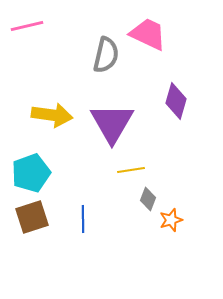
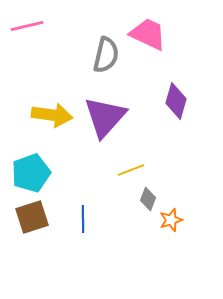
purple triangle: moved 7 px left, 6 px up; rotated 12 degrees clockwise
yellow line: rotated 12 degrees counterclockwise
